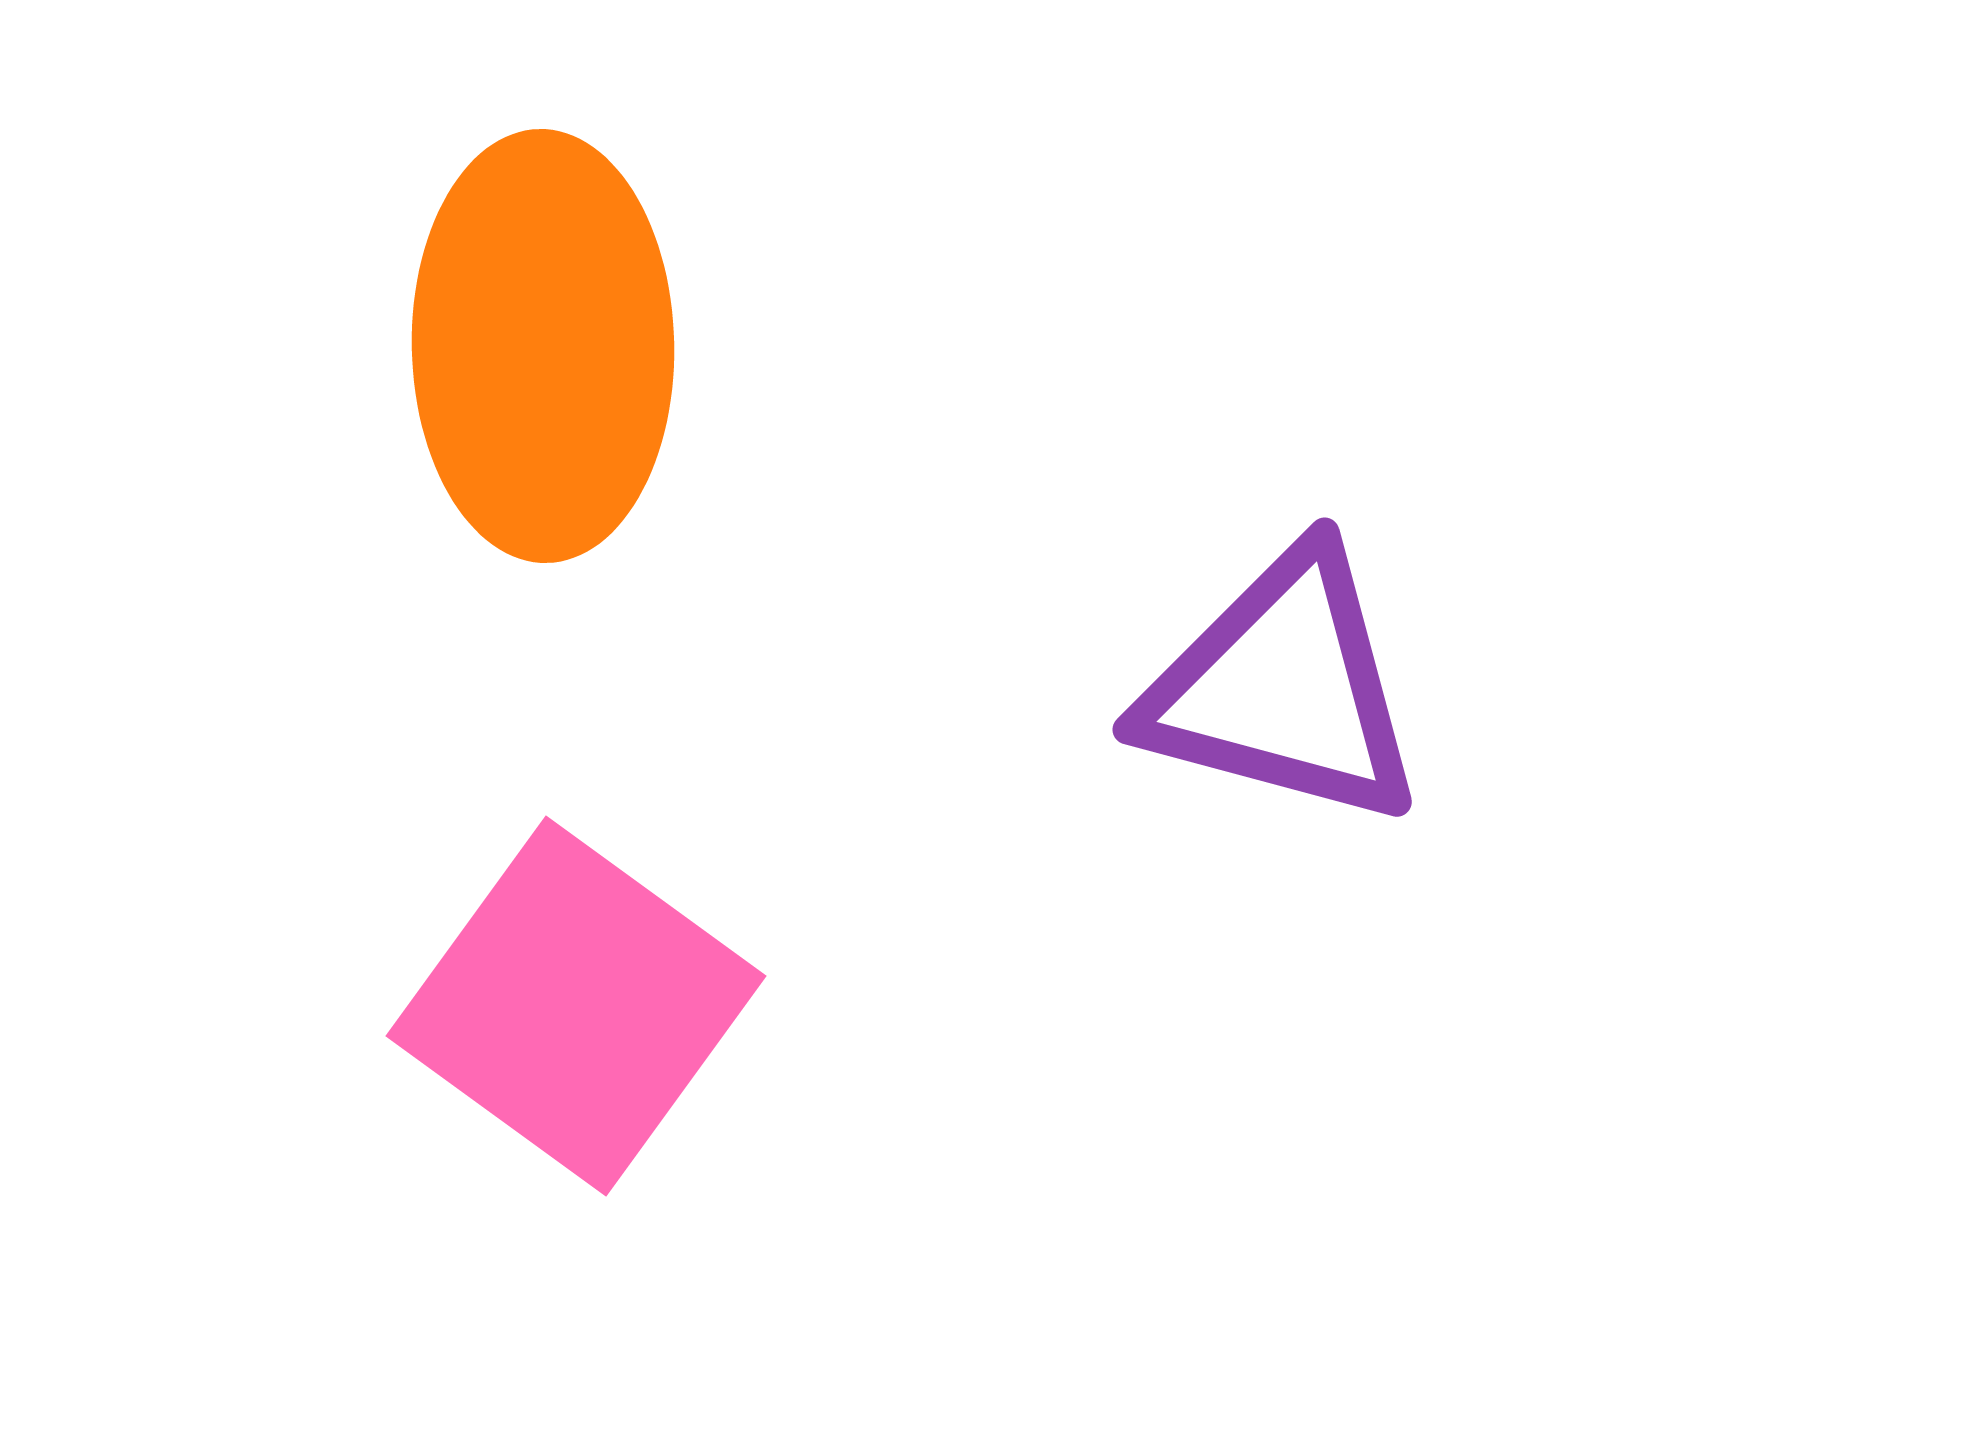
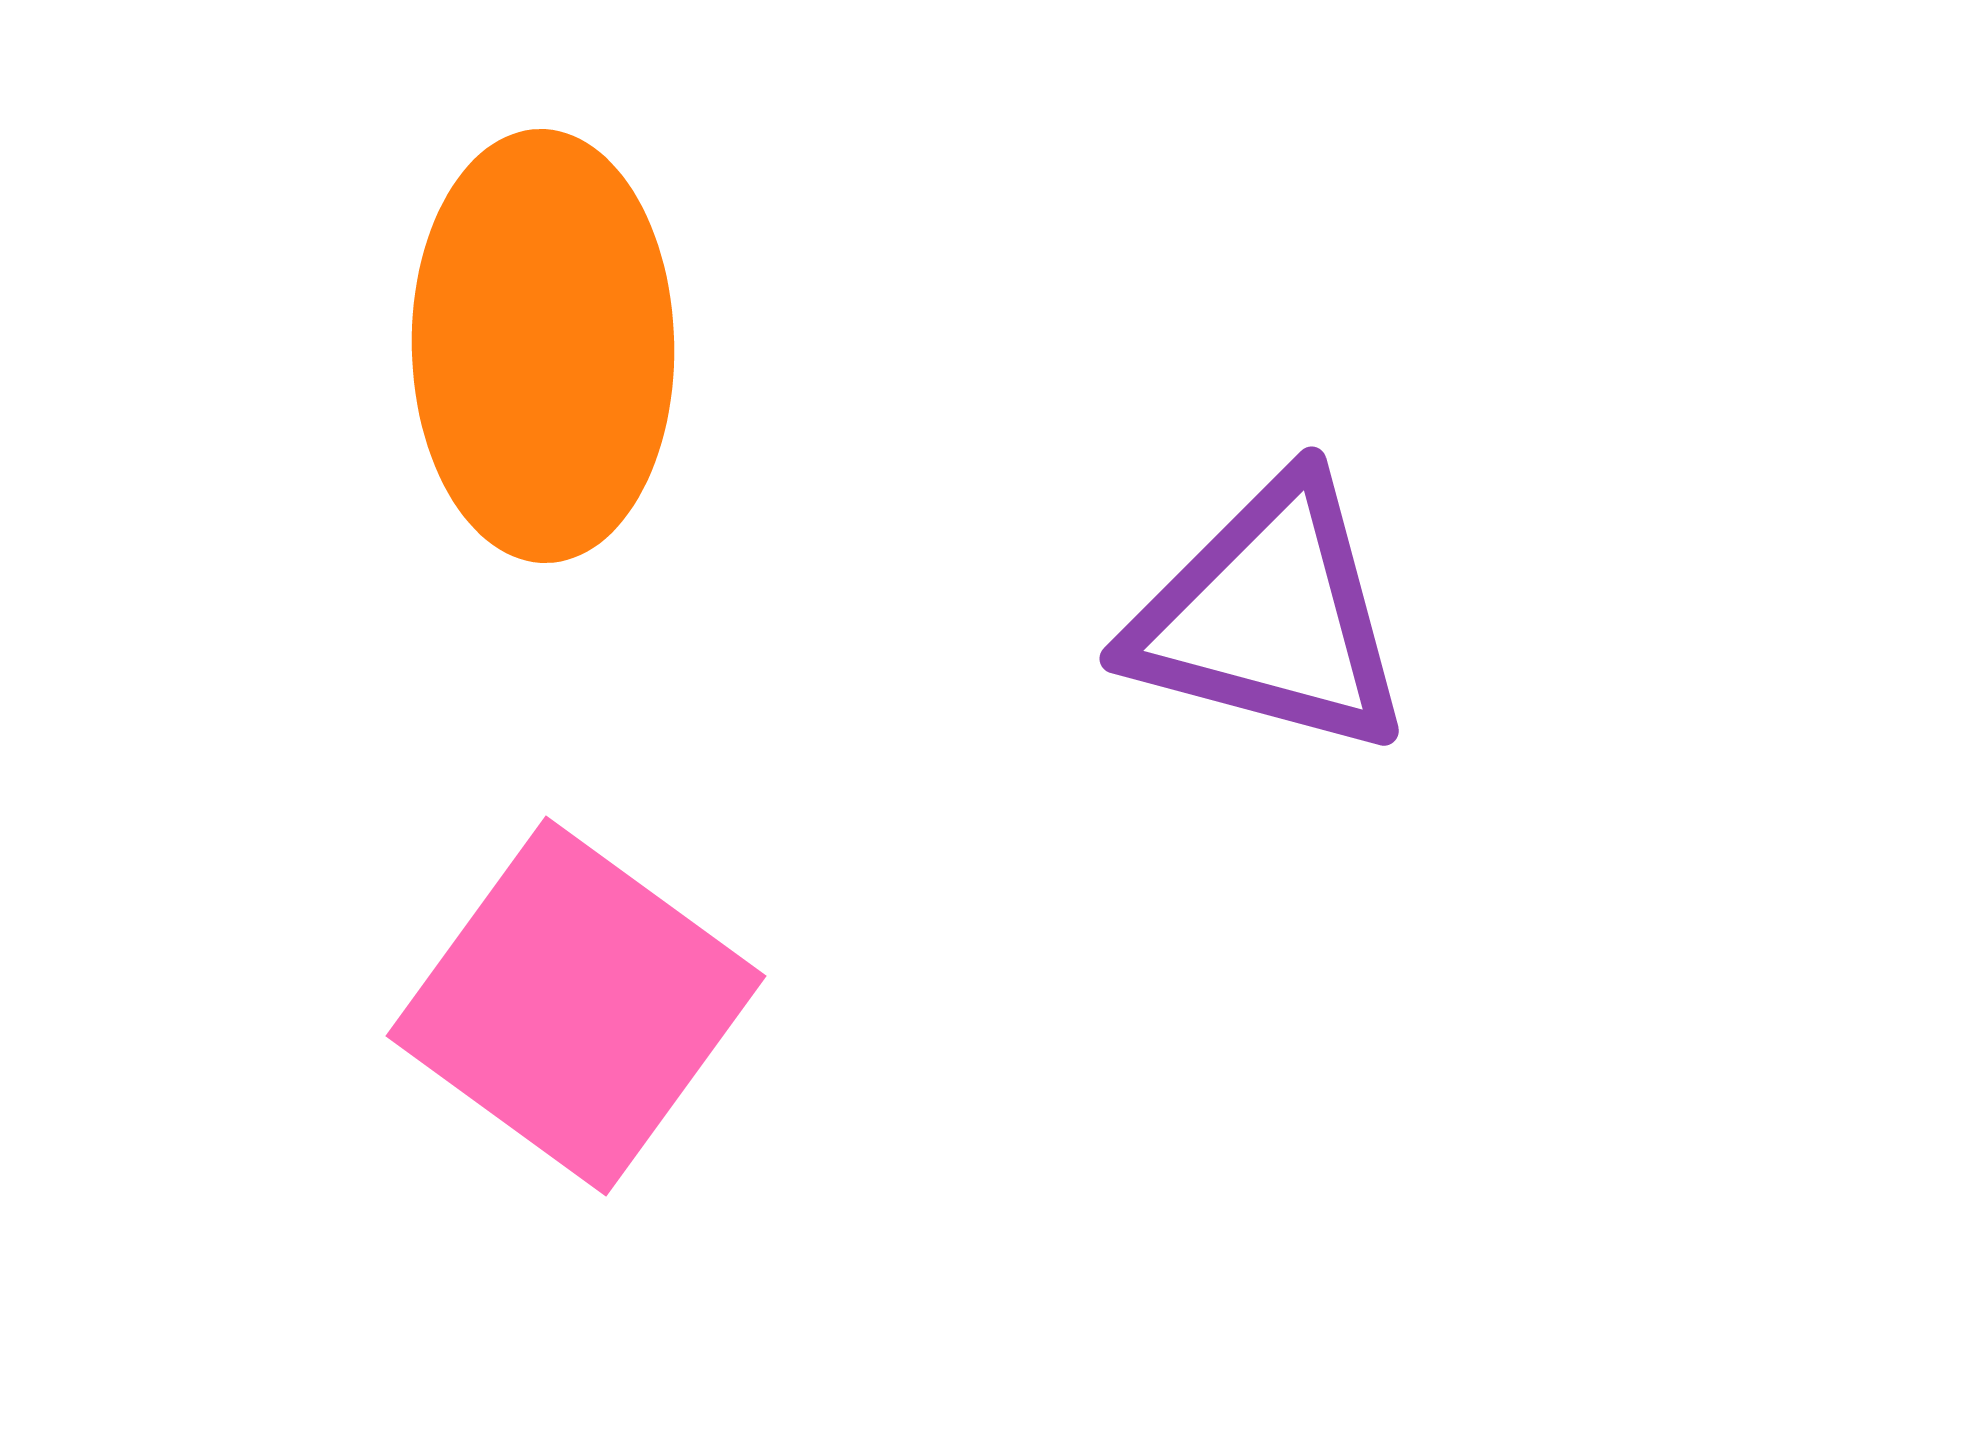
purple triangle: moved 13 px left, 71 px up
